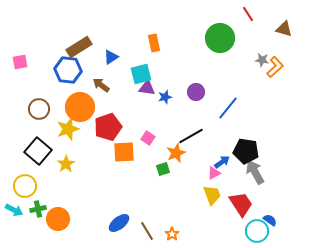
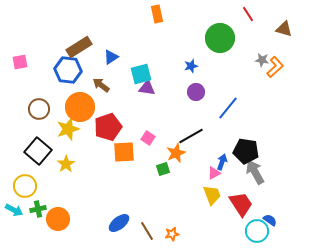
orange rectangle at (154, 43): moved 3 px right, 29 px up
blue star at (165, 97): moved 26 px right, 31 px up
blue arrow at (222, 162): rotated 35 degrees counterclockwise
orange star at (172, 234): rotated 24 degrees clockwise
